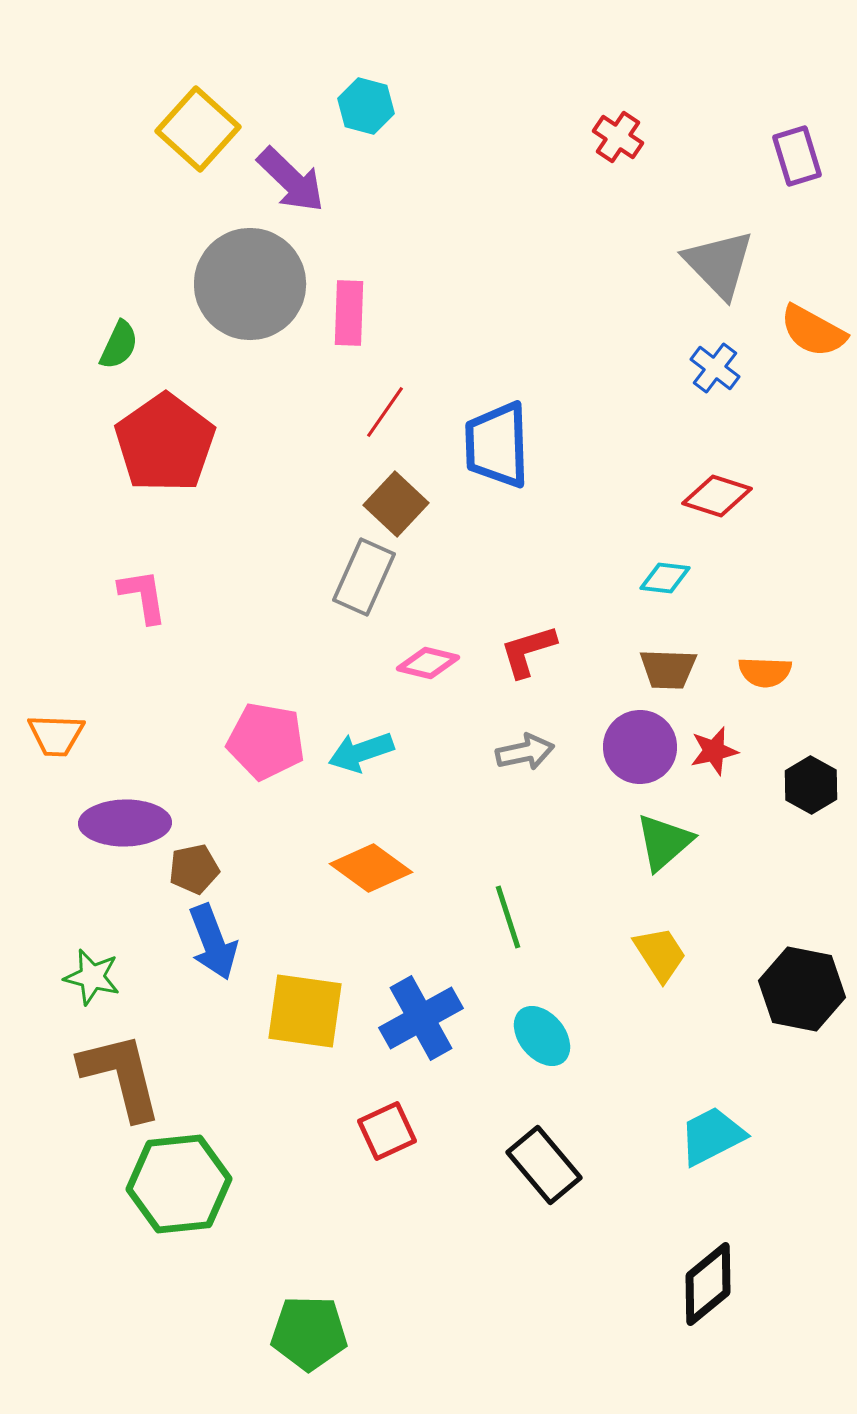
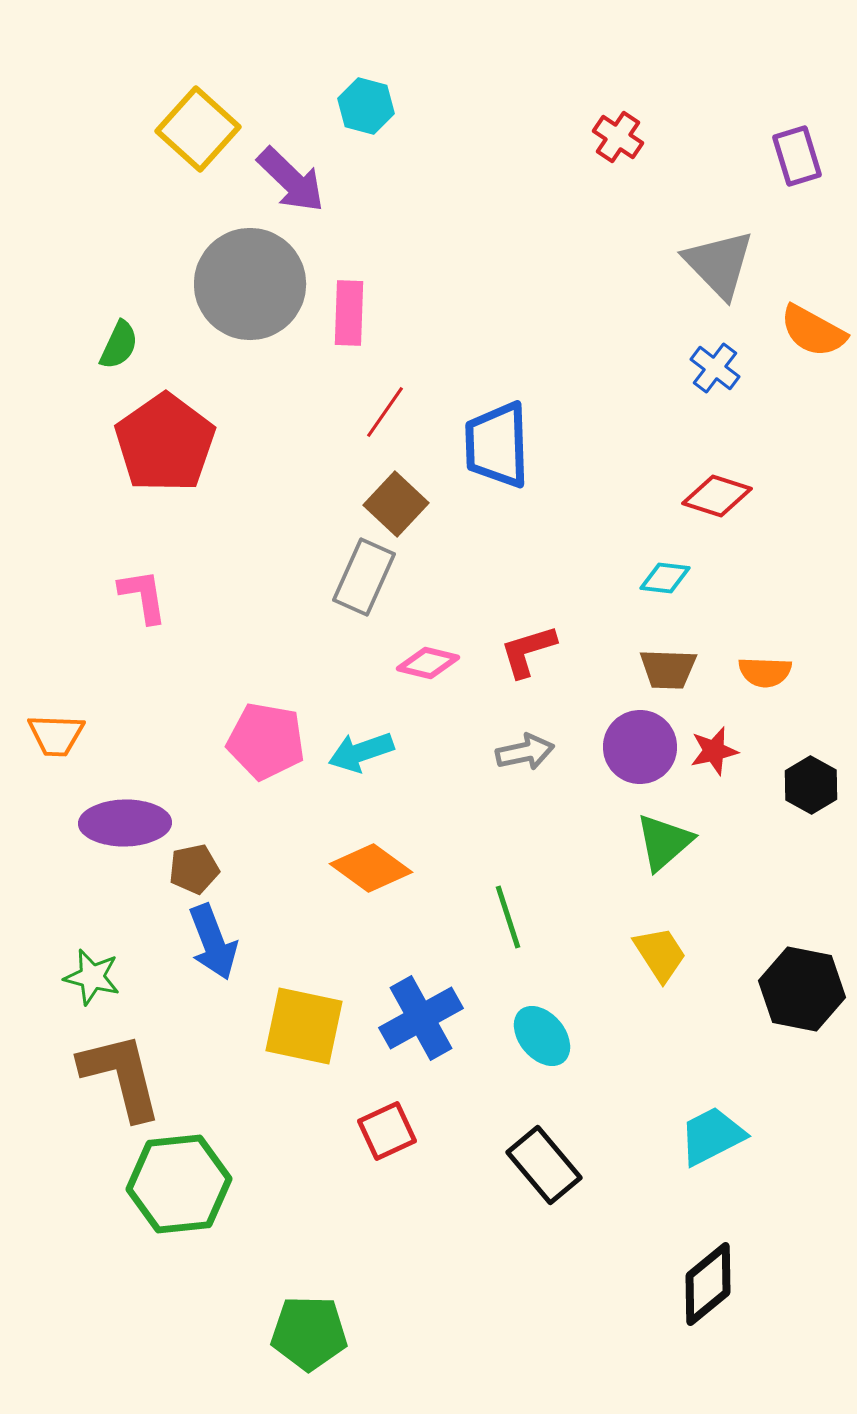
yellow square at (305, 1011): moved 1 px left, 15 px down; rotated 4 degrees clockwise
